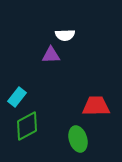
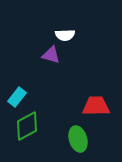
purple triangle: rotated 18 degrees clockwise
